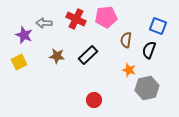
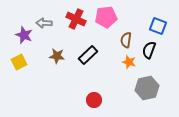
orange star: moved 8 px up
